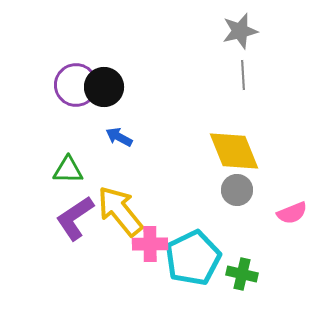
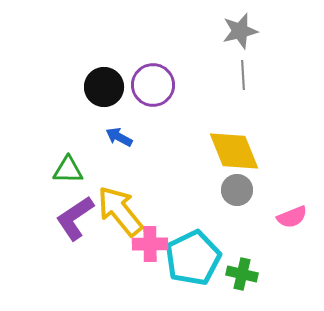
purple circle: moved 77 px right
pink semicircle: moved 4 px down
